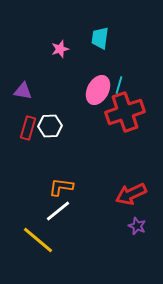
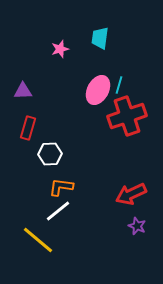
purple triangle: rotated 12 degrees counterclockwise
red cross: moved 2 px right, 4 px down
white hexagon: moved 28 px down
